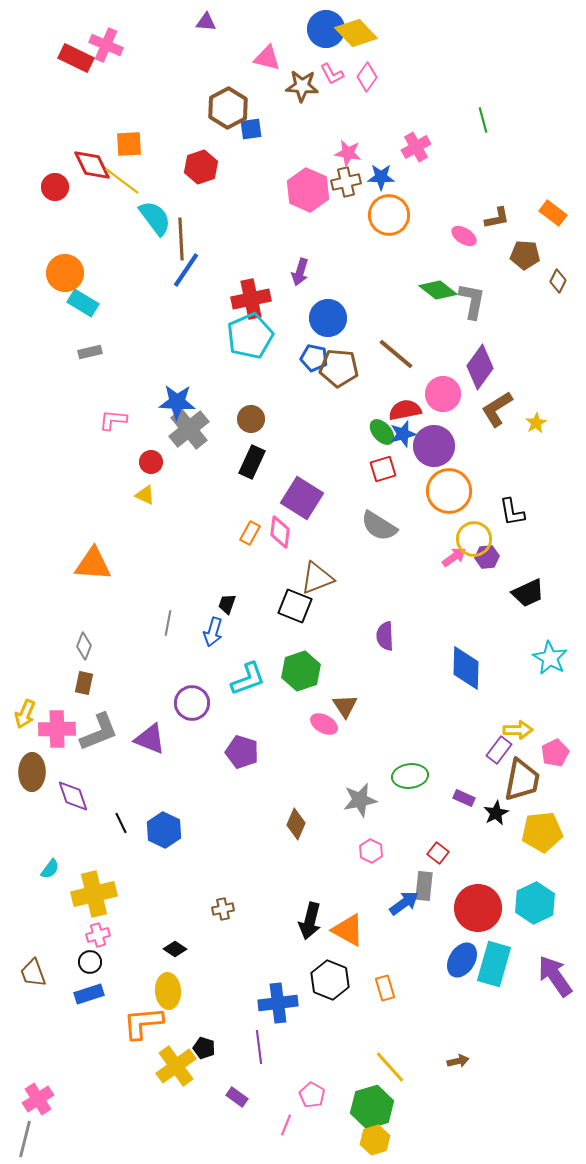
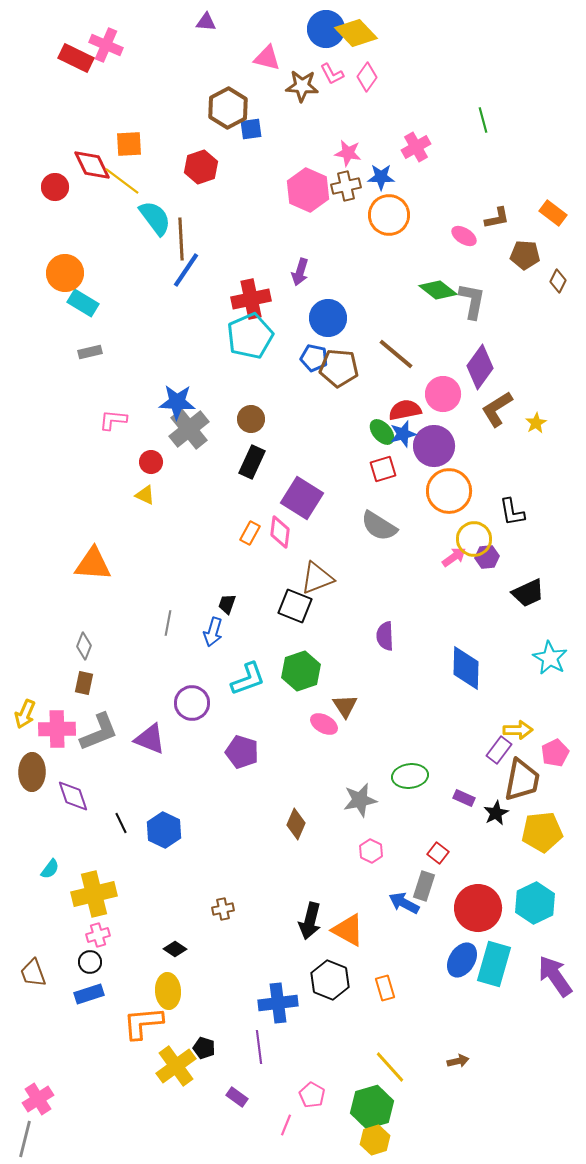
brown cross at (346, 182): moved 4 px down
gray rectangle at (424, 886): rotated 12 degrees clockwise
blue arrow at (404, 903): rotated 116 degrees counterclockwise
